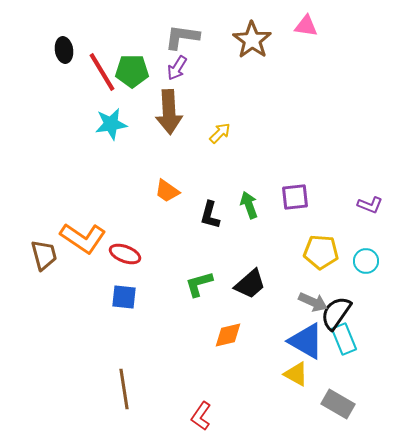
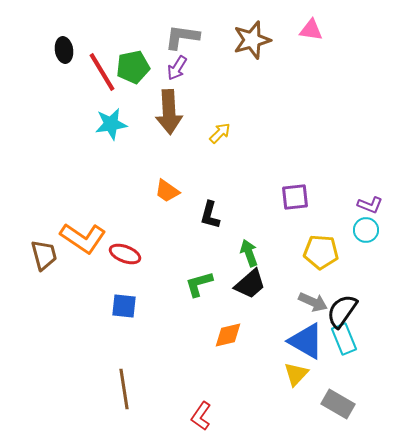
pink triangle: moved 5 px right, 4 px down
brown star: rotated 21 degrees clockwise
green pentagon: moved 1 px right, 4 px up; rotated 12 degrees counterclockwise
green arrow: moved 48 px down
cyan circle: moved 31 px up
blue square: moved 9 px down
black semicircle: moved 6 px right, 2 px up
yellow triangle: rotated 44 degrees clockwise
